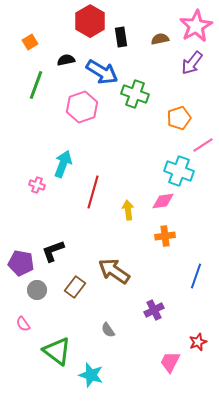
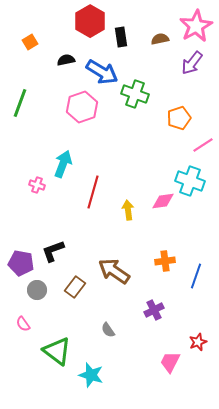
green line: moved 16 px left, 18 px down
cyan cross: moved 11 px right, 10 px down
orange cross: moved 25 px down
